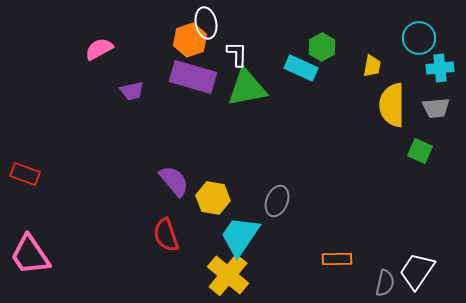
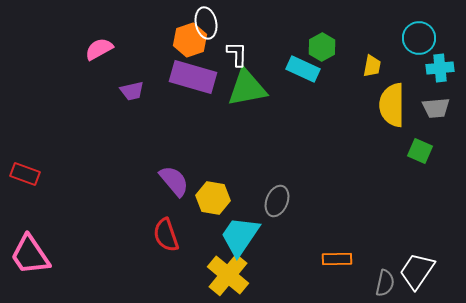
cyan rectangle: moved 2 px right, 1 px down
